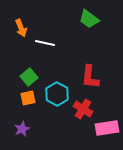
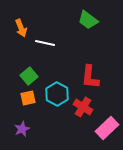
green trapezoid: moved 1 px left, 1 px down
green square: moved 1 px up
red cross: moved 2 px up
pink rectangle: rotated 35 degrees counterclockwise
